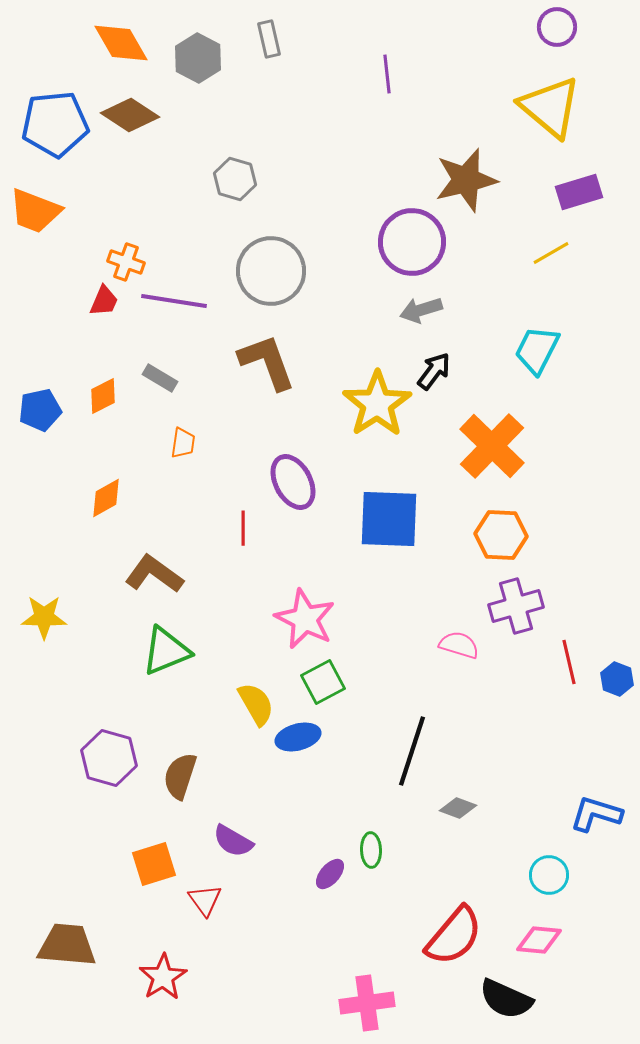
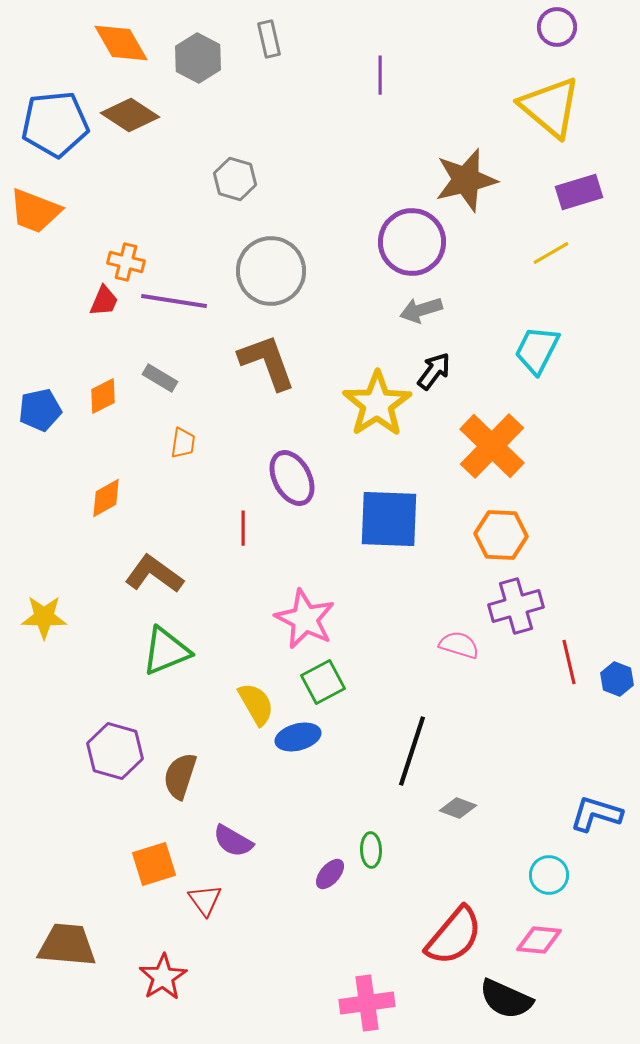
purple line at (387, 74): moved 7 px left, 1 px down; rotated 6 degrees clockwise
orange cross at (126, 262): rotated 6 degrees counterclockwise
purple ellipse at (293, 482): moved 1 px left, 4 px up
purple hexagon at (109, 758): moved 6 px right, 7 px up
